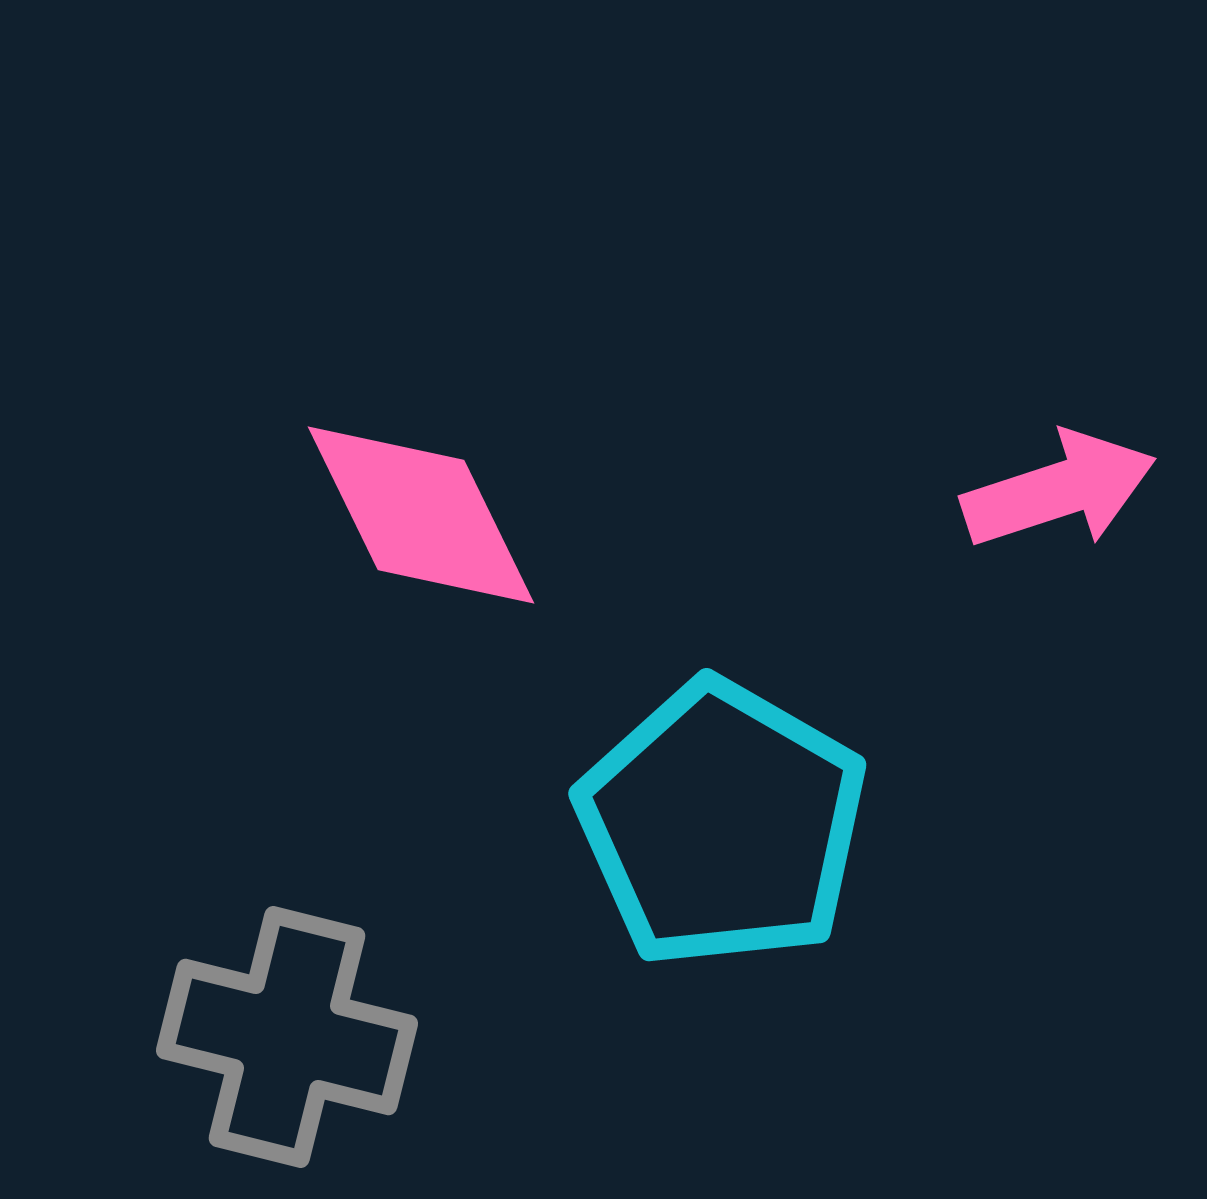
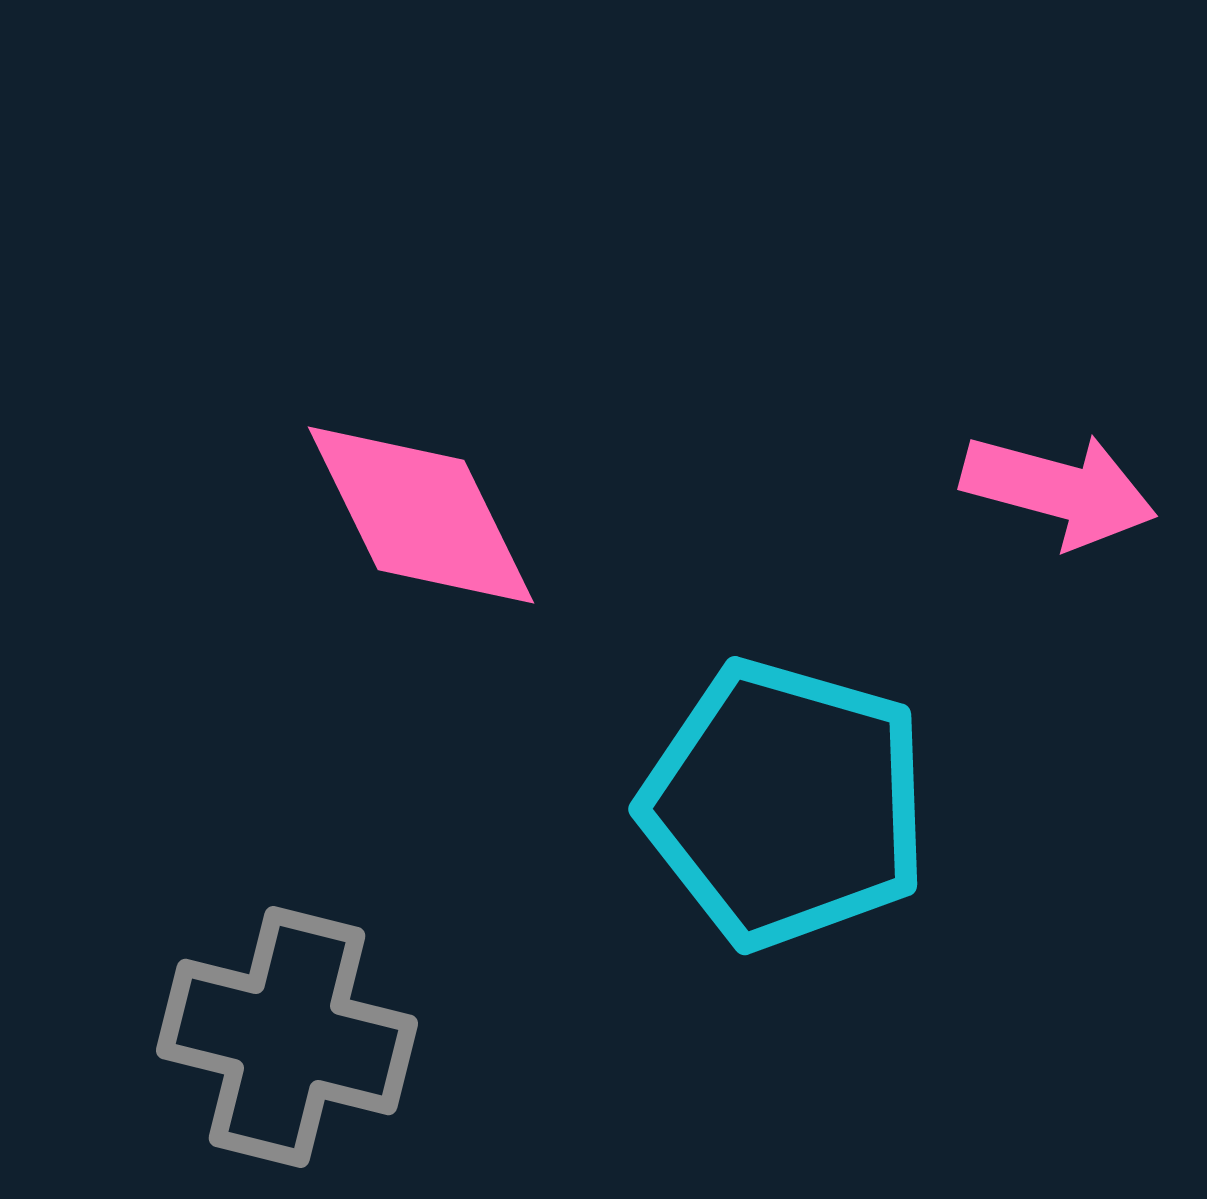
pink arrow: rotated 33 degrees clockwise
cyan pentagon: moved 63 px right, 20 px up; rotated 14 degrees counterclockwise
